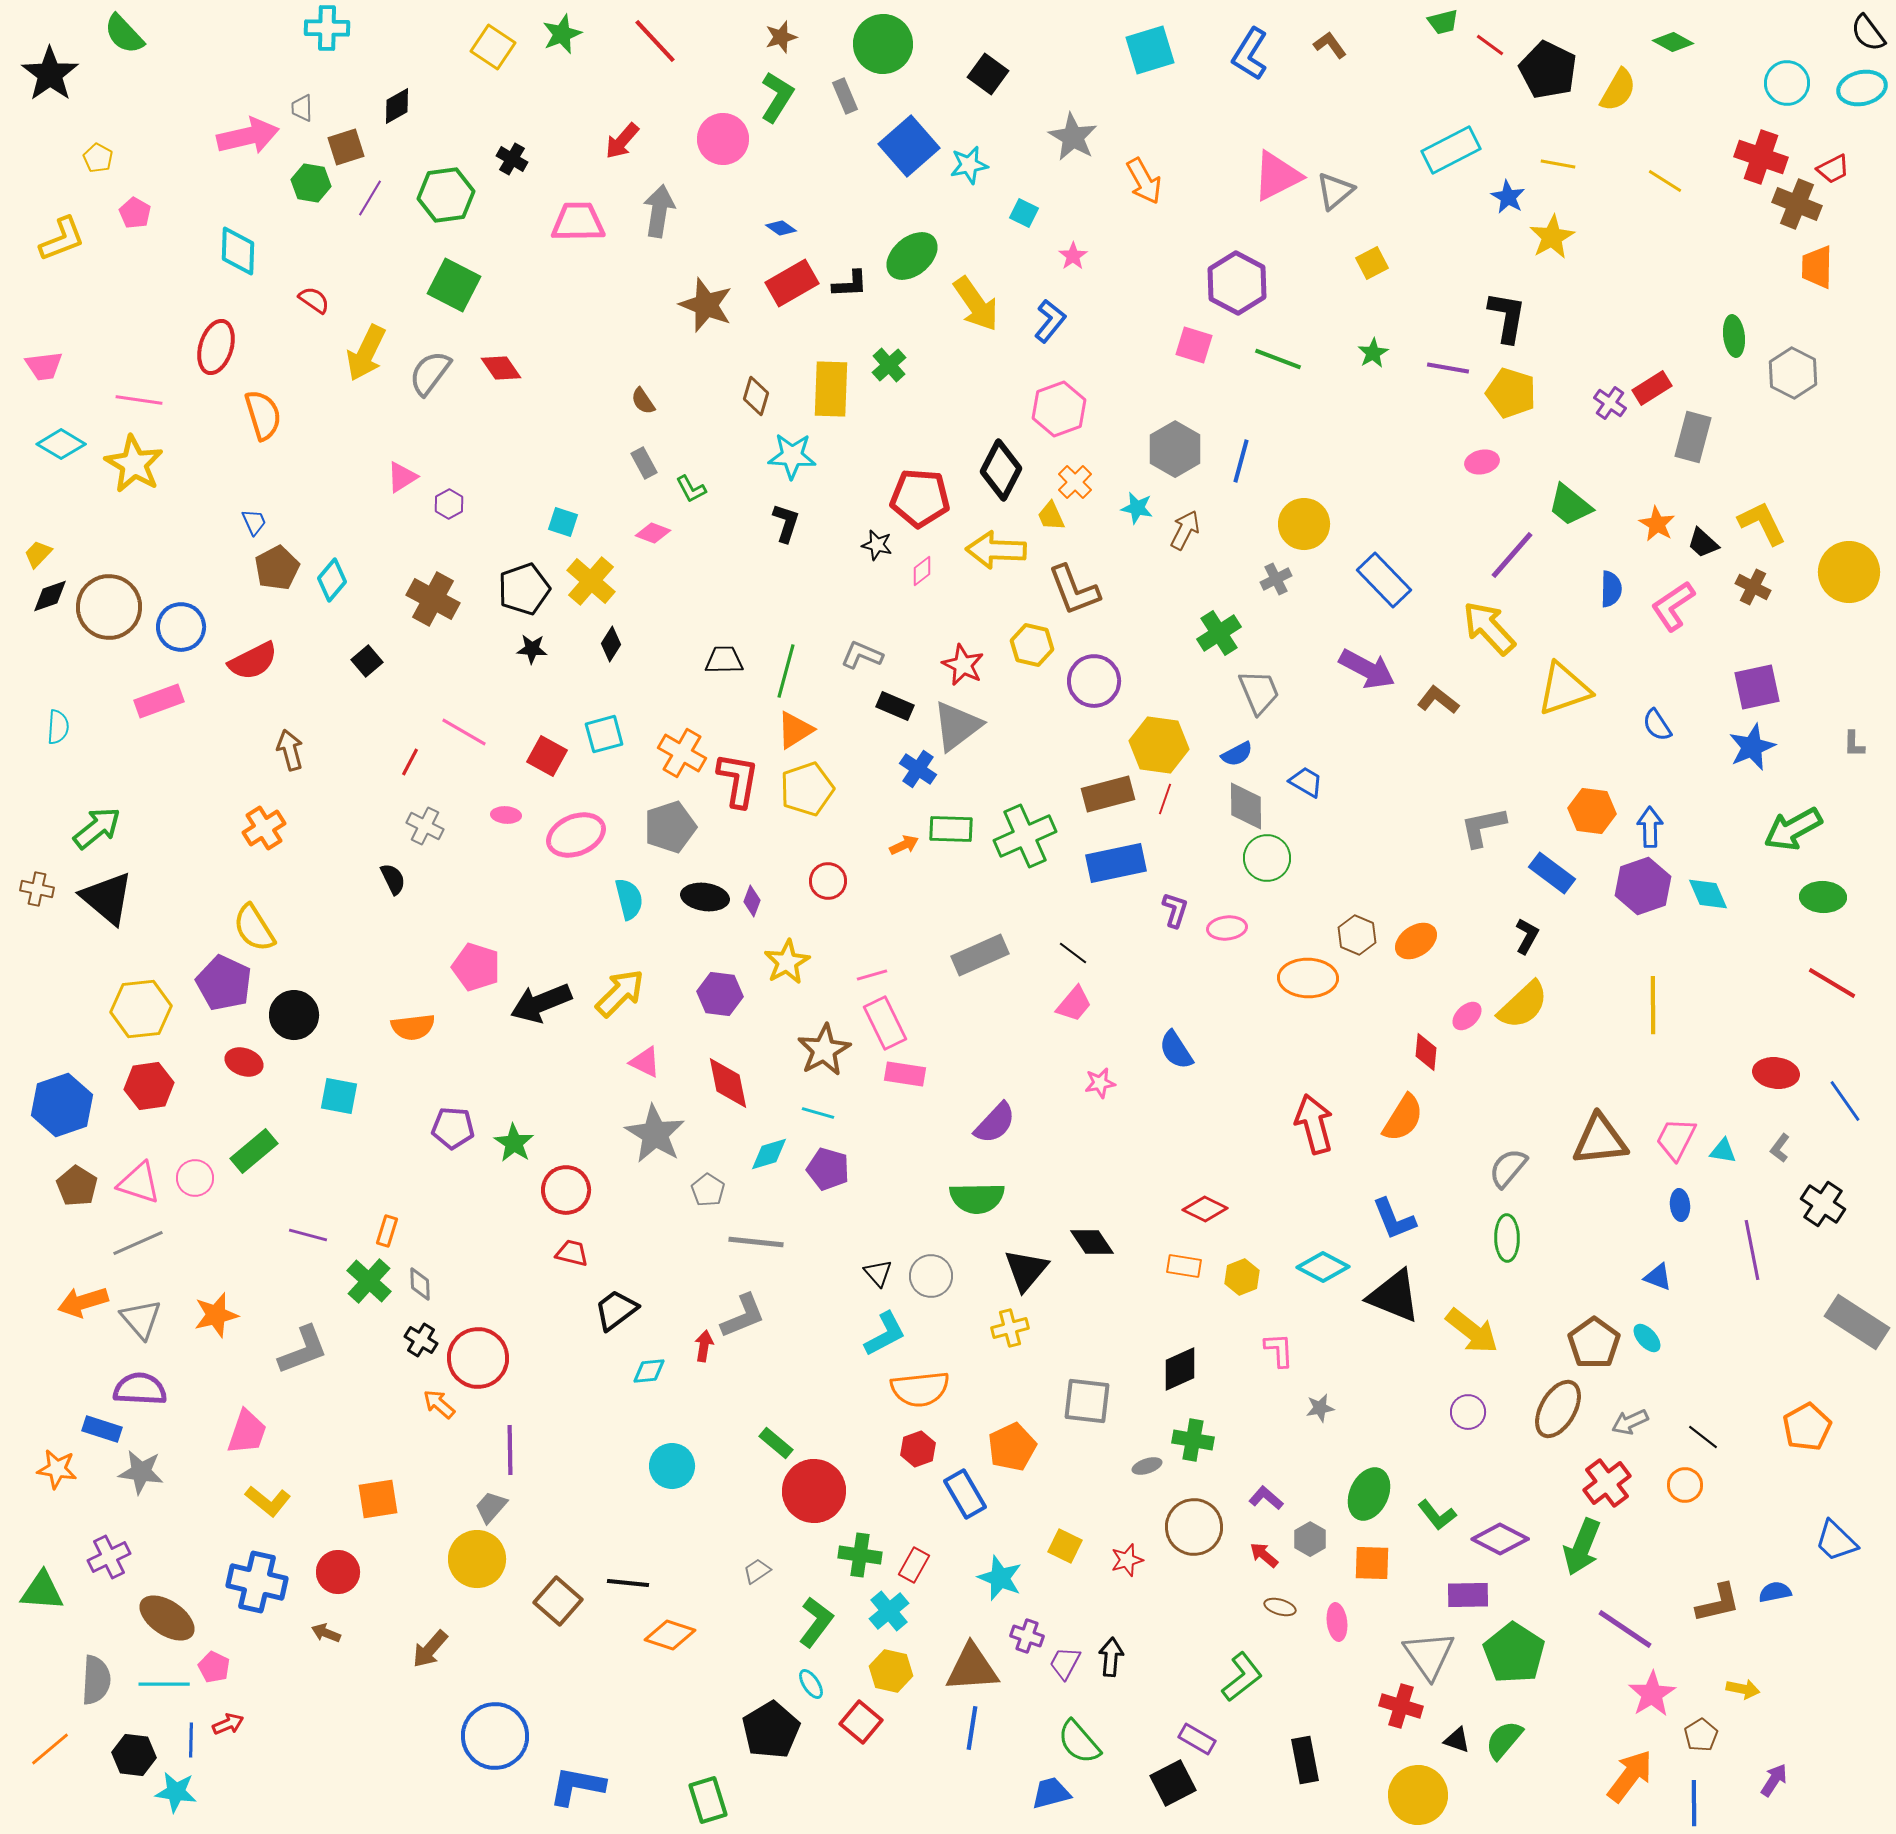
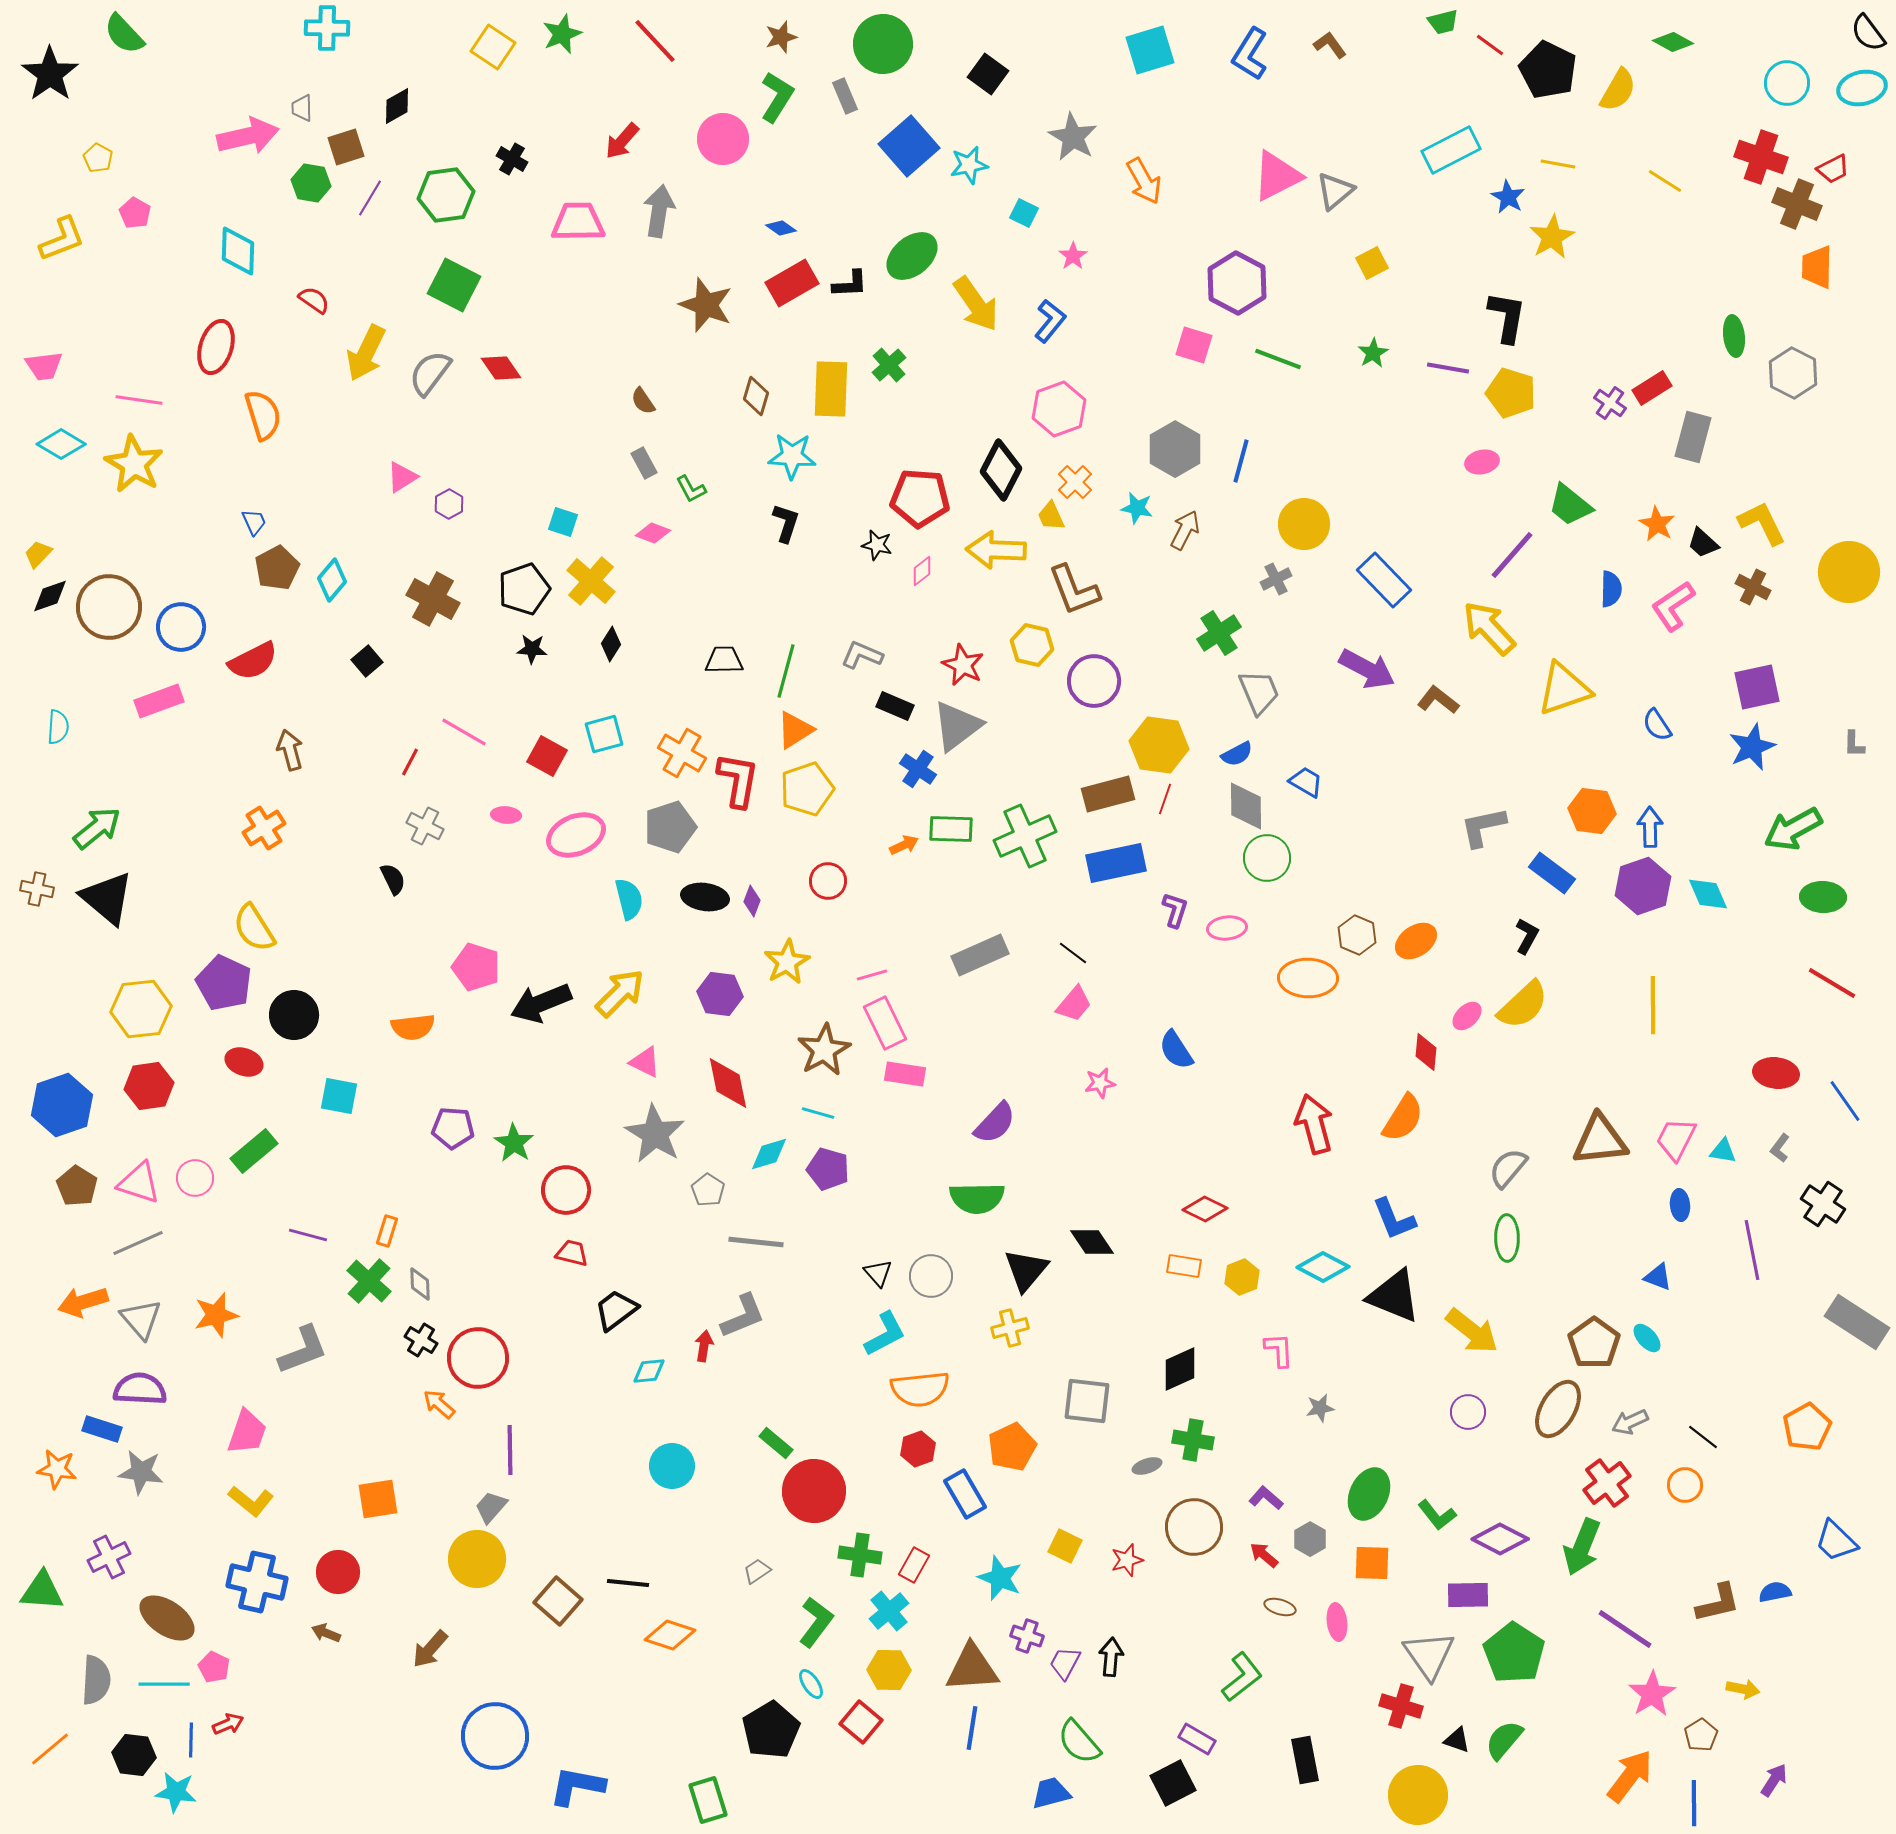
yellow L-shape at (268, 1501): moved 17 px left
yellow hexagon at (891, 1671): moved 2 px left, 1 px up; rotated 12 degrees counterclockwise
